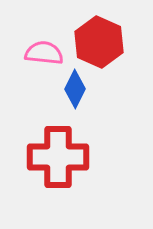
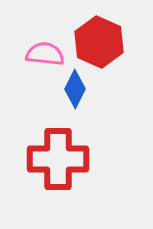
pink semicircle: moved 1 px right, 1 px down
red cross: moved 2 px down
